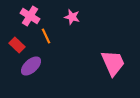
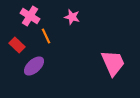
purple ellipse: moved 3 px right
